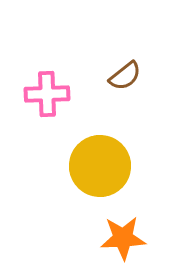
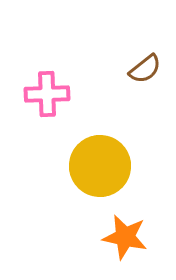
brown semicircle: moved 20 px right, 7 px up
orange star: moved 2 px right, 1 px up; rotated 15 degrees clockwise
